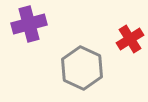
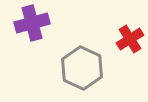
purple cross: moved 3 px right, 1 px up
